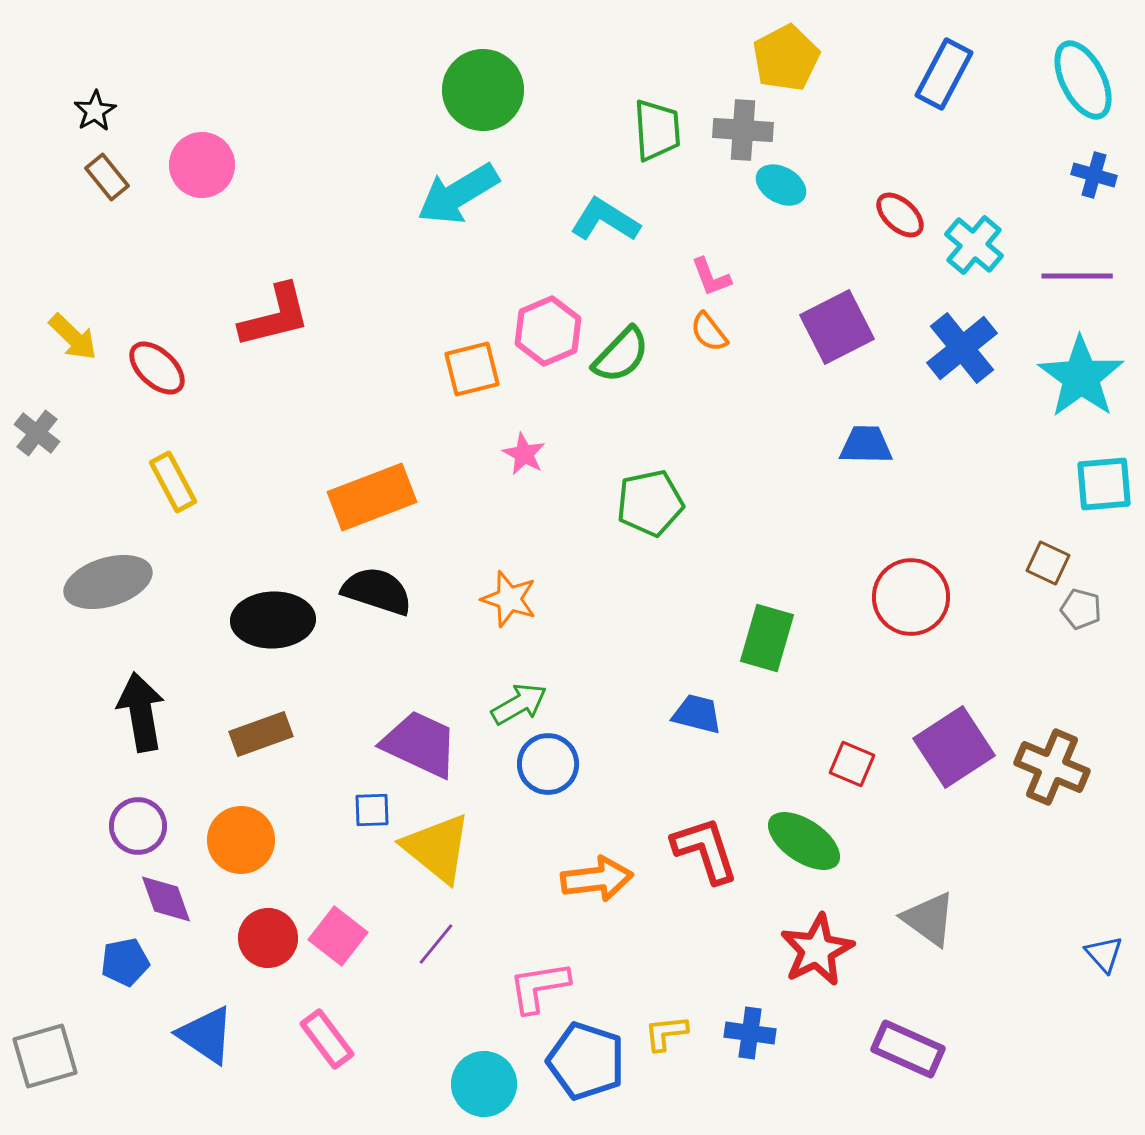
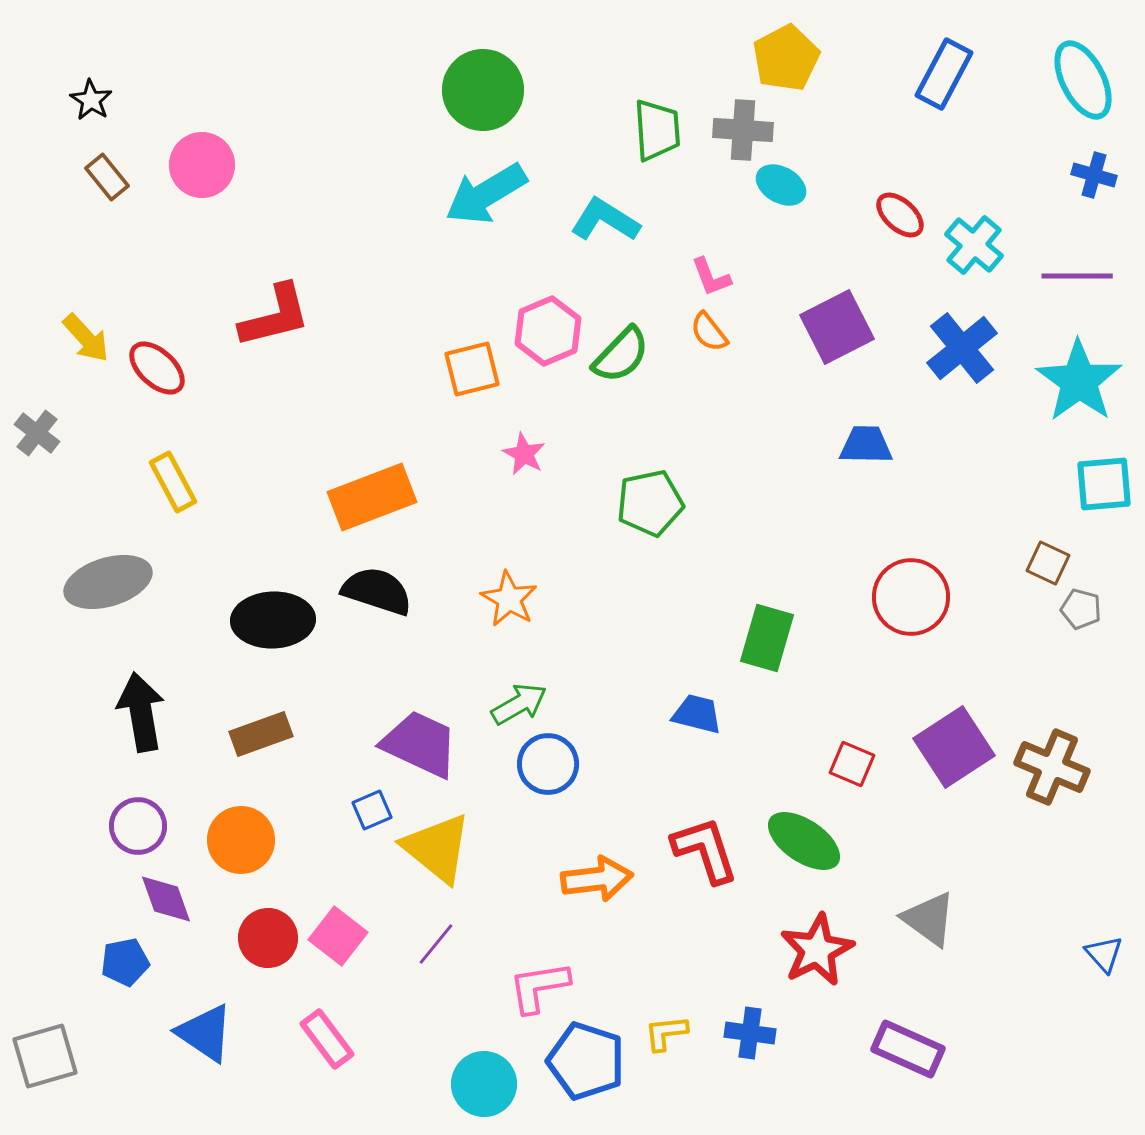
black star at (95, 111): moved 4 px left, 11 px up; rotated 9 degrees counterclockwise
cyan arrow at (458, 194): moved 28 px right
yellow arrow at (73, 337): moved 13 px right, 1 px down; rotated 4 degrees clockwise
cyan star at (1081, 377): moved 2 px left, 4 px down
orange star at (509, 599): rotated 12 degrees clockwise
blue square at (372, 810): rotated 21 degrees counterclockwise
blue triangle at (206, 1035): moved 1 px left, 2 px up
